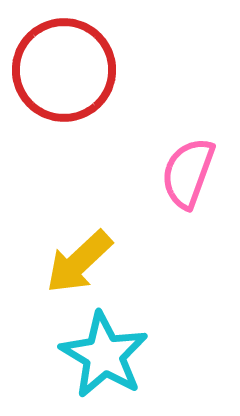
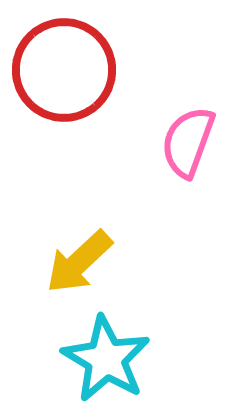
pink semicircle: moved 31 px up
cyan star: moved 2 px right, 4 px down
